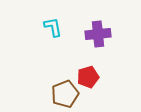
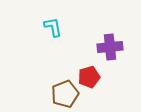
purple cross: moved 12 px right, 13 px down
red pentagon: moved 1 px right
